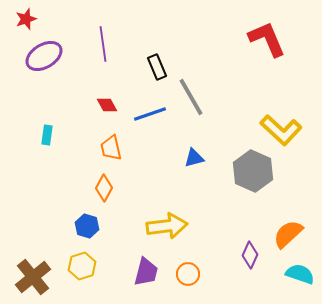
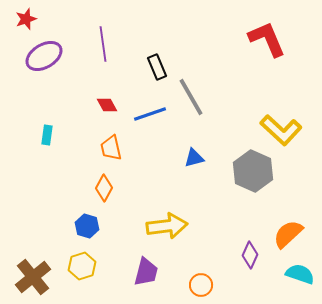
orange circle: moved 13 px right, 11 px down
